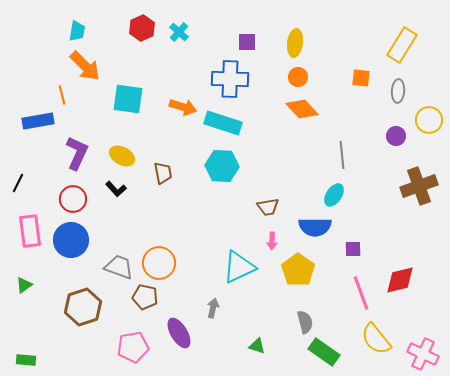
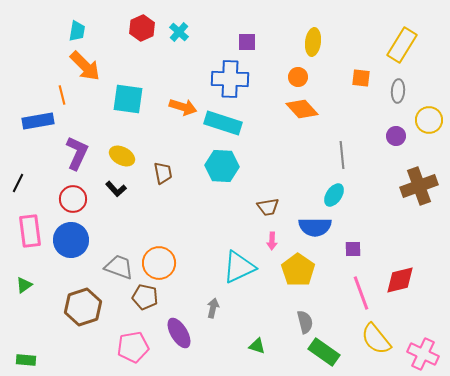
yellow ellipse at (295, 43): moved 18 px right, 1 px up
